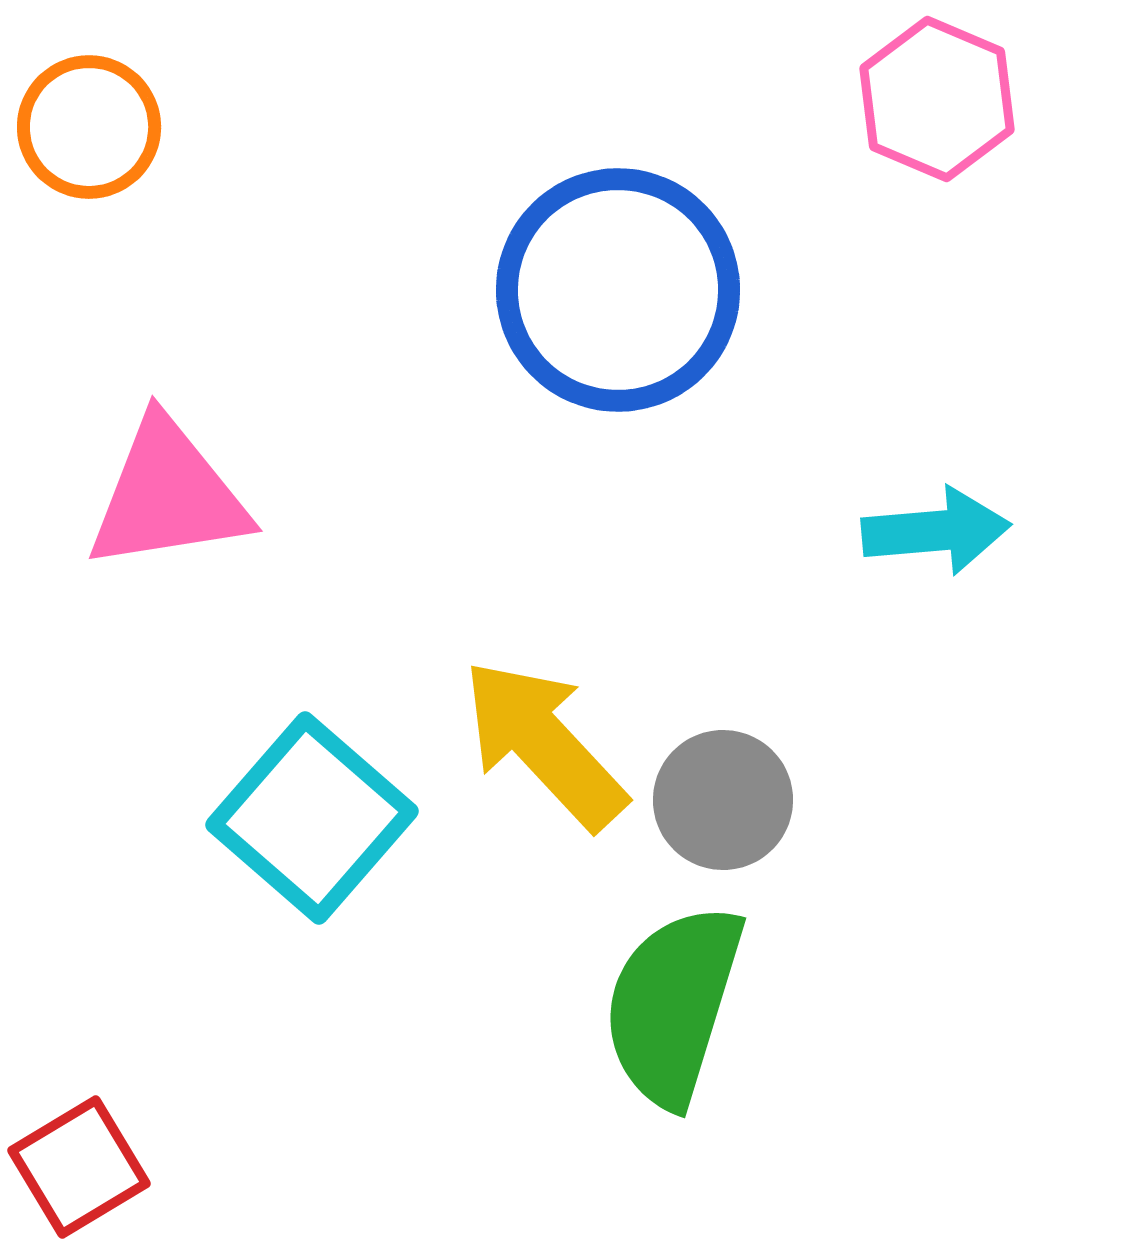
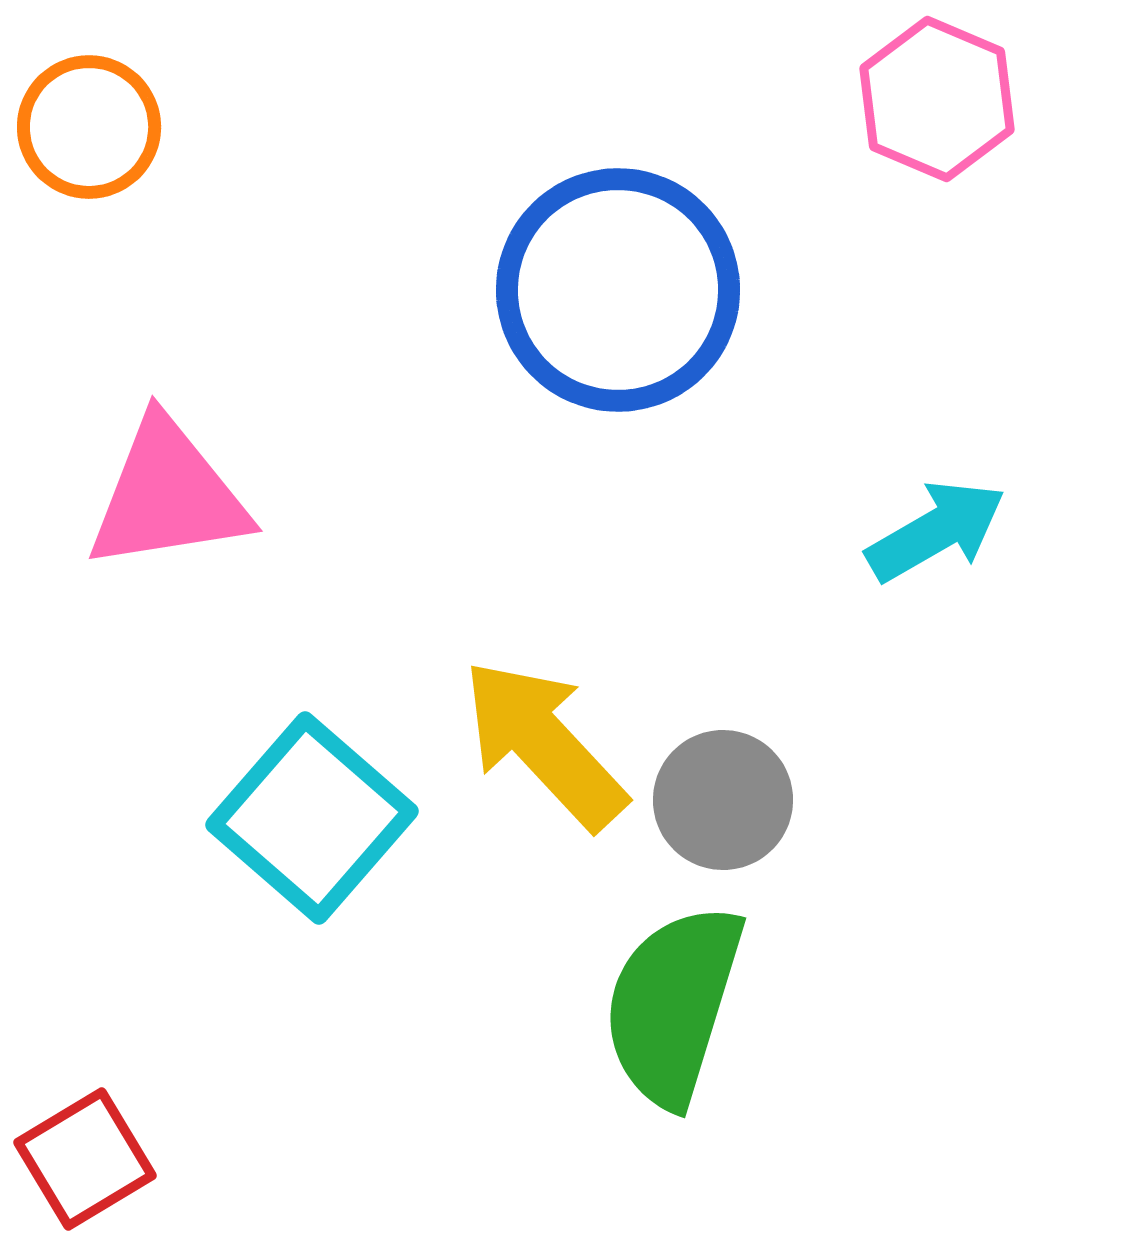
cyan arrow: rotated 25 degrees counterclockwise
red square: moved 6 px right, 8 px up
